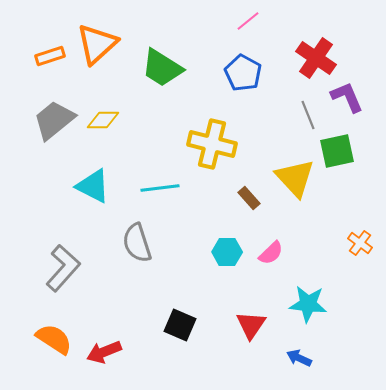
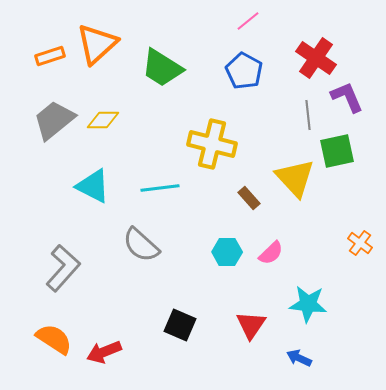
blue pentagon: moved 1 px right, 2 px up
gray line: rotated 16 degrees clockwise
gray semicircle: moved 4 px right, 2 px down; rotated 30 degrees counterclockwise
